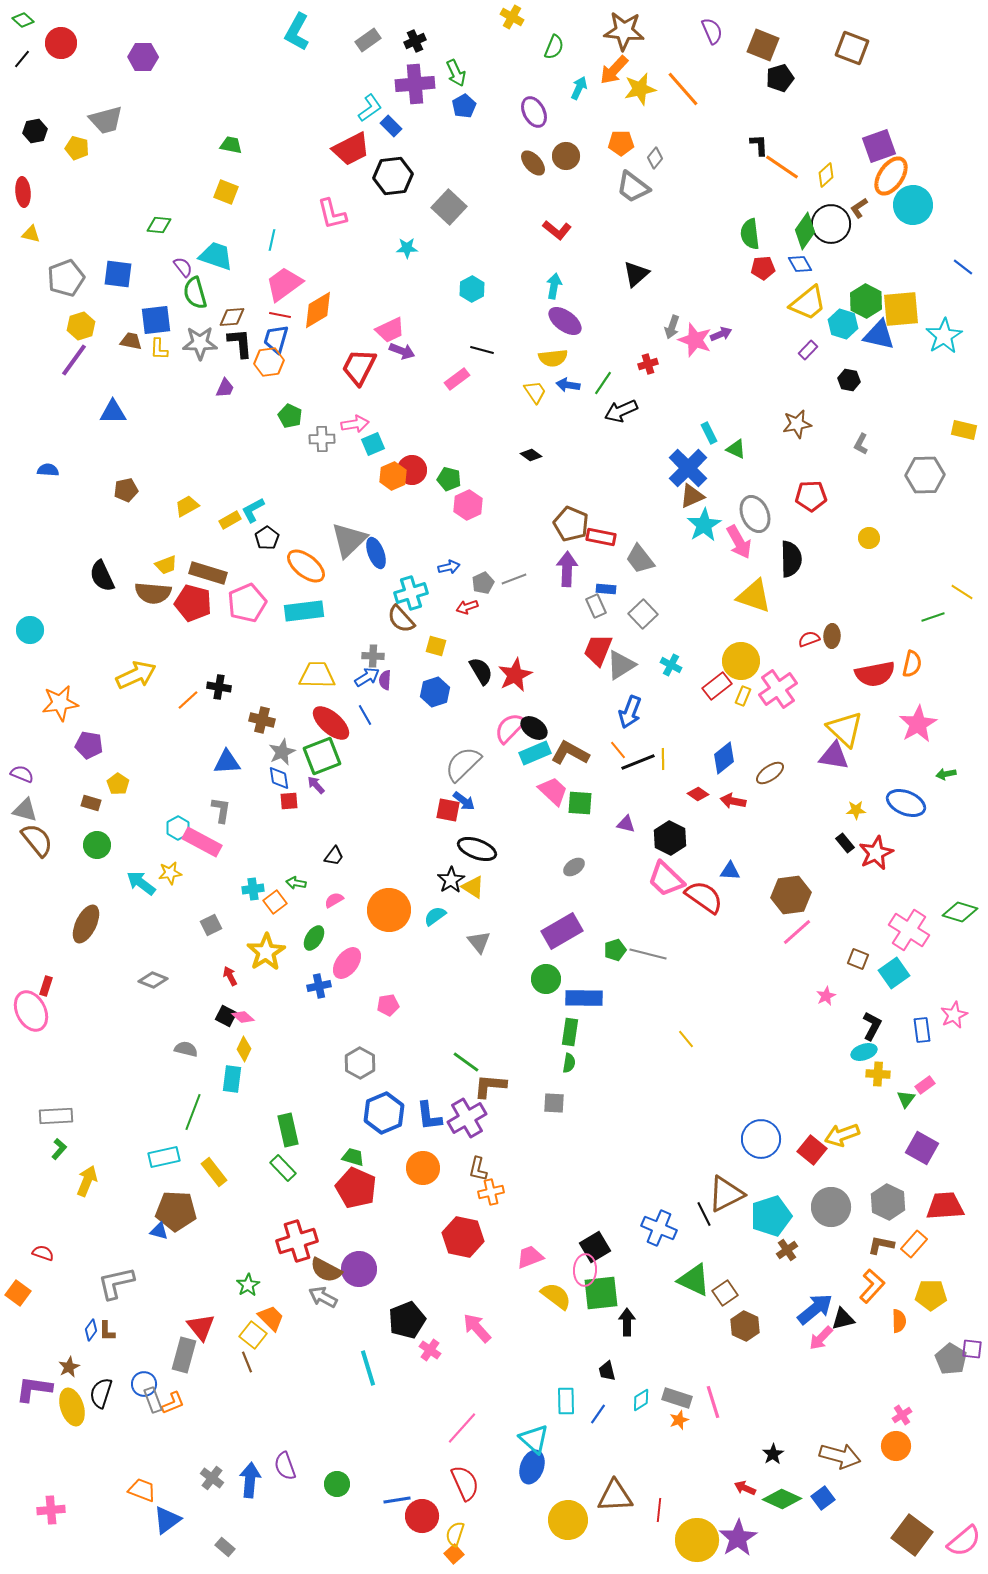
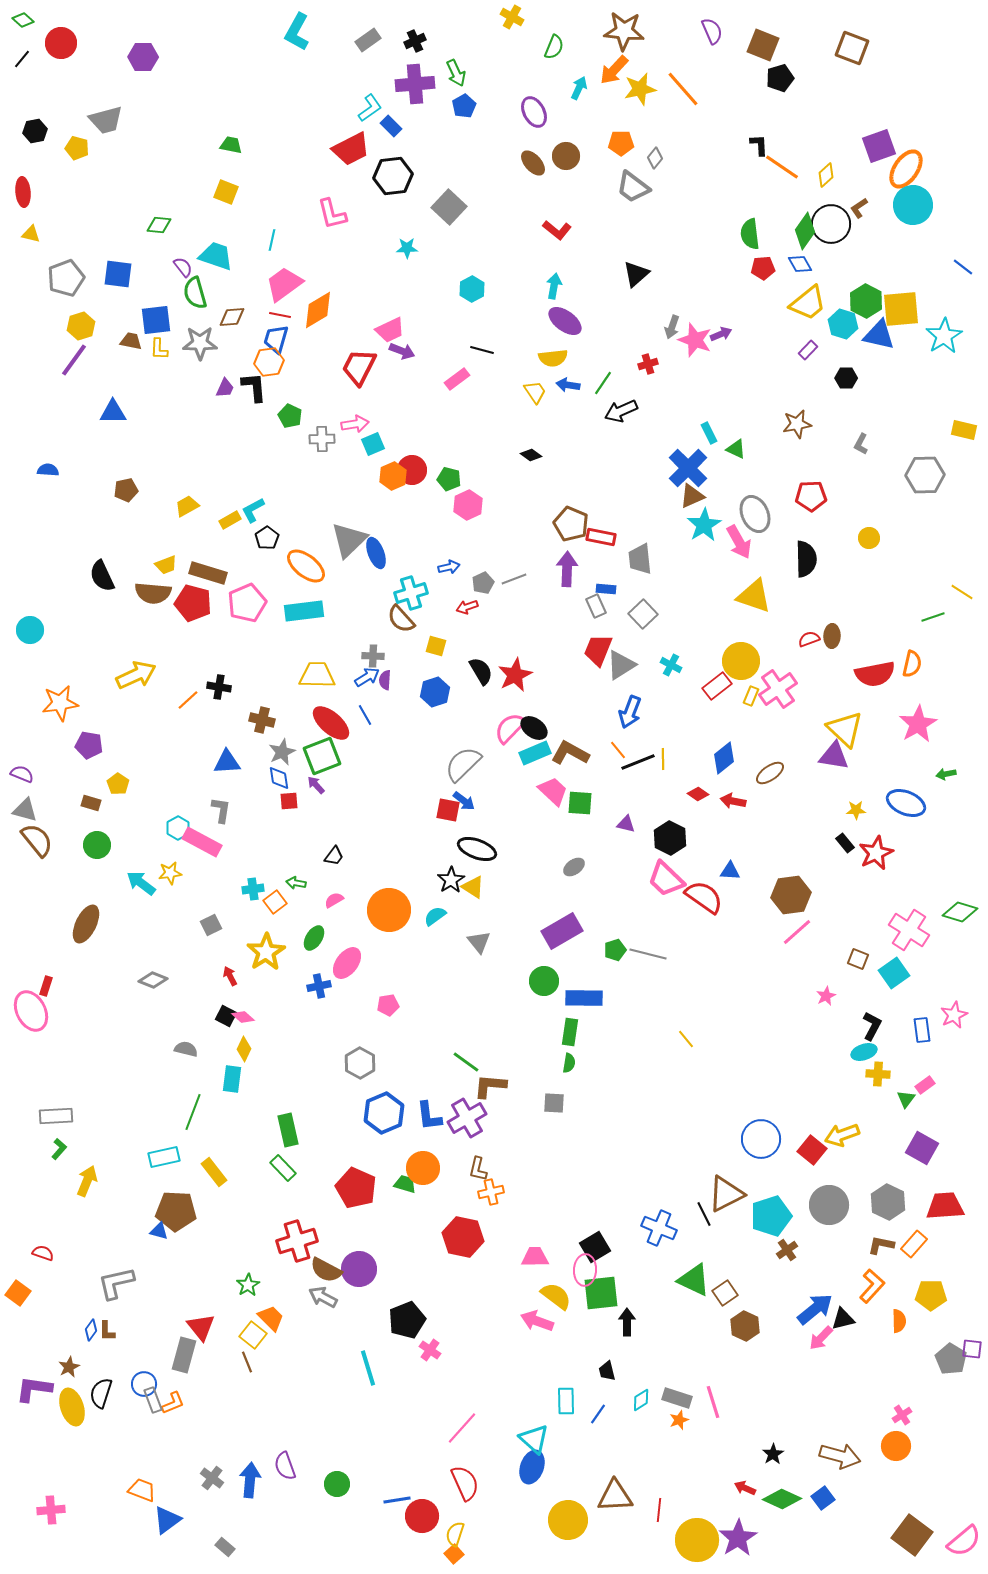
orange ellipse at (891, 176): moved 15 px right, 7 px up
black L-shape at (240, 343): moved 14 px right, 44 px down
black hexagon at (849, 380): moved 3 px left, 2 px up; rotated 10 degrees counterclockwise
gray trapezoid at (640, 559): rotated 32 degrees clockwise
black semicircle at (791, 559): moved 15 px right
yellow rectangle at (743, 696): moved 8 px right
green circle at (546, 979): moved 2 px left, 2 px down
green trapezoid at (353, 1157): moved 52 px right, 27 px down
gray circle at (831, 1207): moved 2 px left, 2 px up
pink trapezoid at (530, 1257): moved 5 px right; rotated 20 degrees clockwise
pink arrow at (477, 1328): moved 60 px right, 7 px up; rotated 28 degrees counterclockwise
